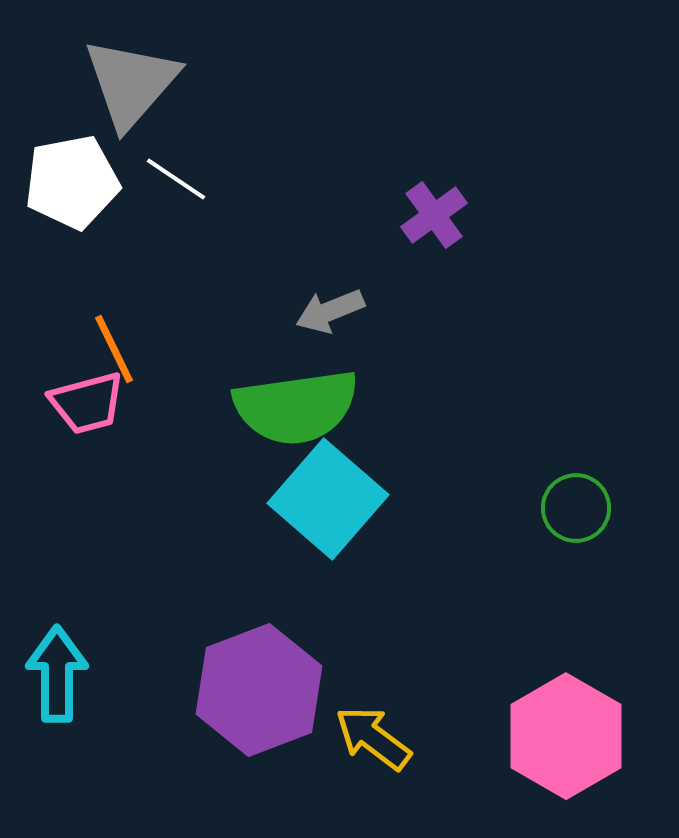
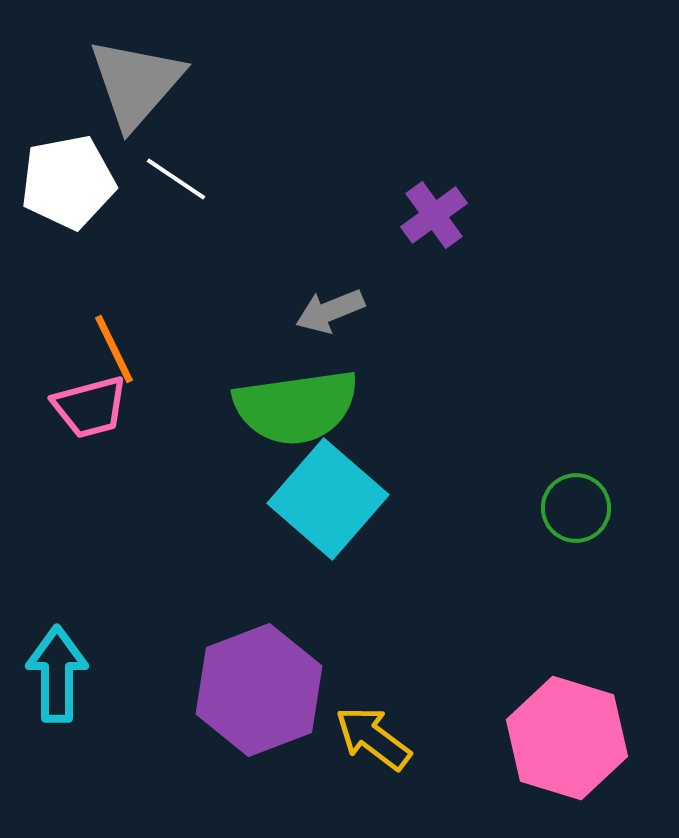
gray triangle: moved 5 px right
white pentagon: moved 4 px left
pink trapezoid: moved 3 px right, 4 px down
pink hexagon: moved 1 px right, 2 px down; rotated 13 degrees counterclockwise
